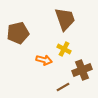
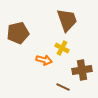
brown trapezoid: moved 2 px right, 1 px down
yellow cross: moved 2 px left, 1 px up
brown cross: rotated 12 degrees clockwise
brown line: rotated 56 degrees clockwise
